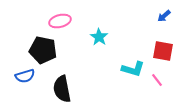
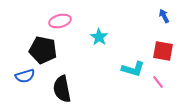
blue arrow: rotated 104 degrees clockwise
pink line: moved 1 px right, 2 px down
